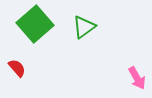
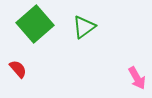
red semicircle: moved 1 px right, 1 px down
